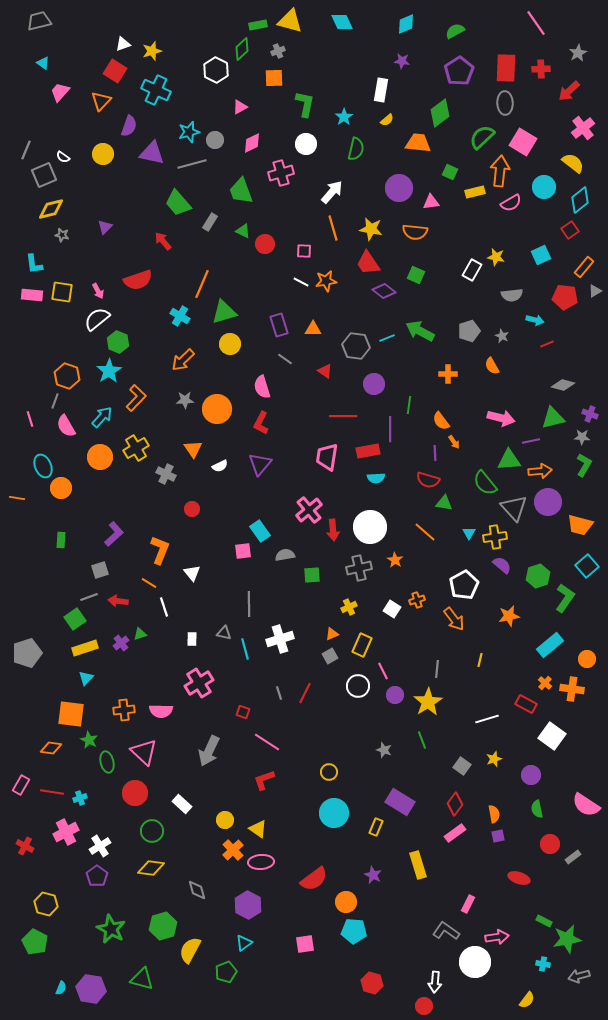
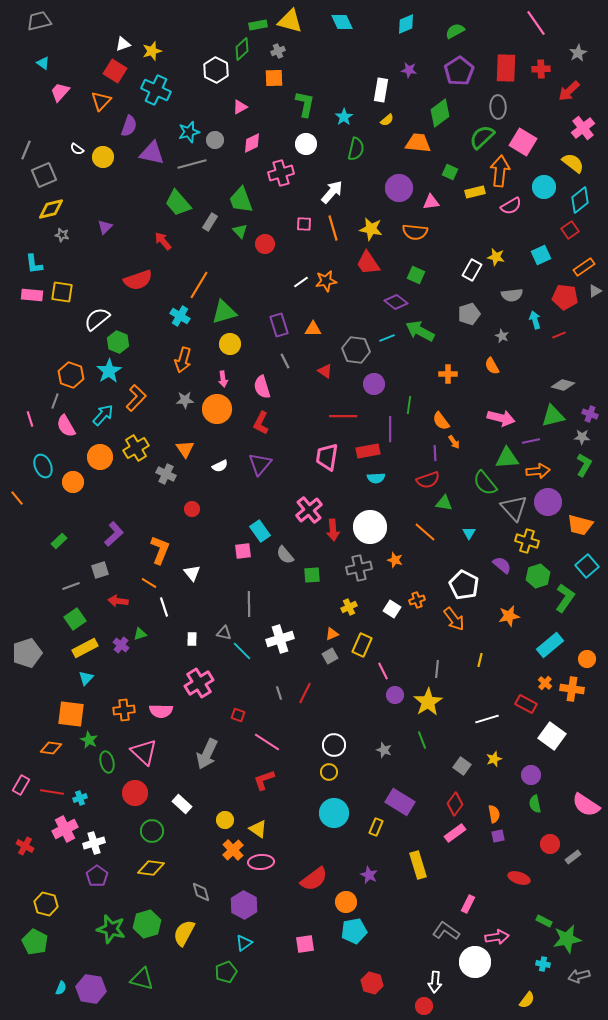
purple star at (402, 61): moved 7 px right, 9 px down
gray ellipse at (505, 103): moved 7 px left, 4 px down
yellow circle at (103, 154): moved 3 px down
white semicircle at (63, 157): moved 14 px right, 8 px up
green trapezoid at (241, 191): moved 9 px down
pink semicircle at (511, 203): moved 3 px down
green triangle at (243, 231): moved 3 px left; rotated 21 degrees clockwise
pink square at (304, 251): moved 27 px up
orange rectangle at (584, 267): rotated 15 degrees clockwise
white line at (301, 282): rotated 63 degrees counterclockwise
orange line at (202, 284): moved 3 px left, 1 px down; rotated 8 degrees clockwise
pink arrow at (98, 291): moved 125 px right, 88 px down; rotated 21 degrees clockwise
purple diamond at (384, 291): moved 12 px right, 11 px down
cyan arrow at (535, 320): rotated 120 degrees counterclockwise
gray pentagon at (469, 331): moved 17 px up
red line at (547, 344): moved 12 px right, 9 px up
gray hexagon at (356, 346): moved 4 px down
gray line at (285, 359): moved 2 px down; rotated 28 degrees clockwise
orange arrow at (183, 360): rotated 30 degrees counterclockwise
orange hexagon at (67, 376): moved 4 px right, 1 px up
cyan arrow at (102, 417): moved 1 px right, 2 px up
green triangle at (553, 418): moved 2 px up
orange triangle at (193, 449): moved 8 px left
green triangle at (509, 460): moved 2 px left, 2 px up
orange arrow at (540, 471): moved 2 px left
red semicircle at (428, 480): rotated 35 degrees counterclockwise
orange circle at (61, 488): moved 12 px right, 6 px up
orange line at (17, 498): rotated 42 degrees clockwise
yellow cross at (495, 537): moved 32 px right, 4 px down; rotated 25 degrees clockwise
green rectangle at (61, 540): moved 2 px left, 1 px down; rotated 42 degrees clockwise
gray semicircle at (285, 555): rotated 120 degrees counterclockwise
orange star at (395, 560): rotated 14 degrees counterclockwise
white pentagon at (464, 585): rotated 16 degrees counterclockwise
gray line at (89, 597): moved 18 px left, 11 px up
purple cross at (121, 643): moved 2 px down; rotated 14 degrees counterclockwise
yellow rectangle at (85, 648): rotated 10 degrees counterclockwise
cyan line at (245, 649): moved 3 px left, 2 px down; rotated 30 degrees counterclockwise
white circle at (358, 686): moved 24 px left, 59 px down
red square at (243, 712): moved 5 px left, 3 px down
gray arrow at (209, 751): moved 2 px left, 3 px down
green semicircle at (537, 809): moved 2 px left, 5 px up
pink cross at (66, 832): moved 1 px left, 3 px up
white cross at (100, 846): moved 6 px left, 3 px up; rotated 15 degrees clockwise
purple star at (373, 875): moved 4 px left
gray diamond at (197, 890): moved 4 px right, 2 px down
purple hexagon at (248, 905): moved 4 px left
green hexagon at (163, 926): moved 16 px left, 2 px up
green star at (111, 929): rotated 12 degrees counterclockwise
cyan pentagon at (354, 931): rotated 15 degrees counterclockwise
yellow semicircle at (190, 950): moved 6 px left, 17 px up
